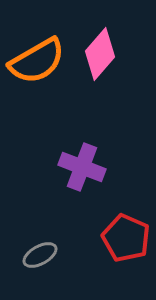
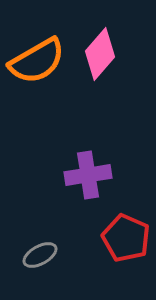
purple cross: moved 6 px right, 8 px down; rotated 30 degrees counterclockwise
